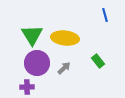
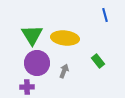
gray arrow: moved 3 px down; rotated 24 degrees counterclockwise
